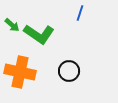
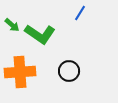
blue line: rotated 14 degrees clockwise
green L-shape: moved 1 px right
orange cross: rotated 16 degrees counterclockwise
